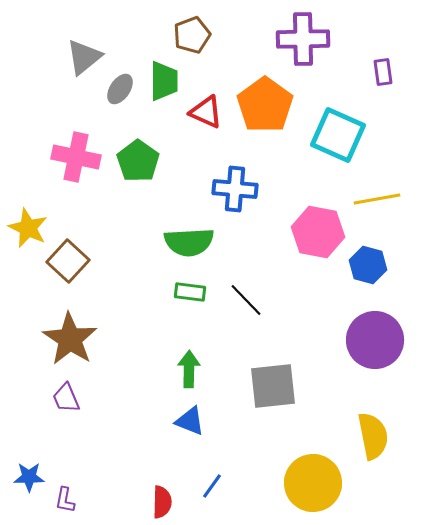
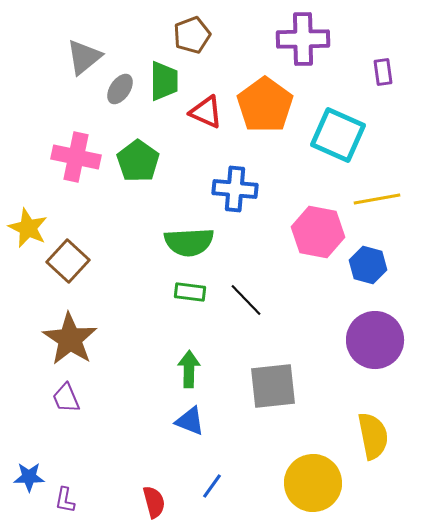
red semicircle: moved 8 px left; rotated 16 degrees counterclockwise
